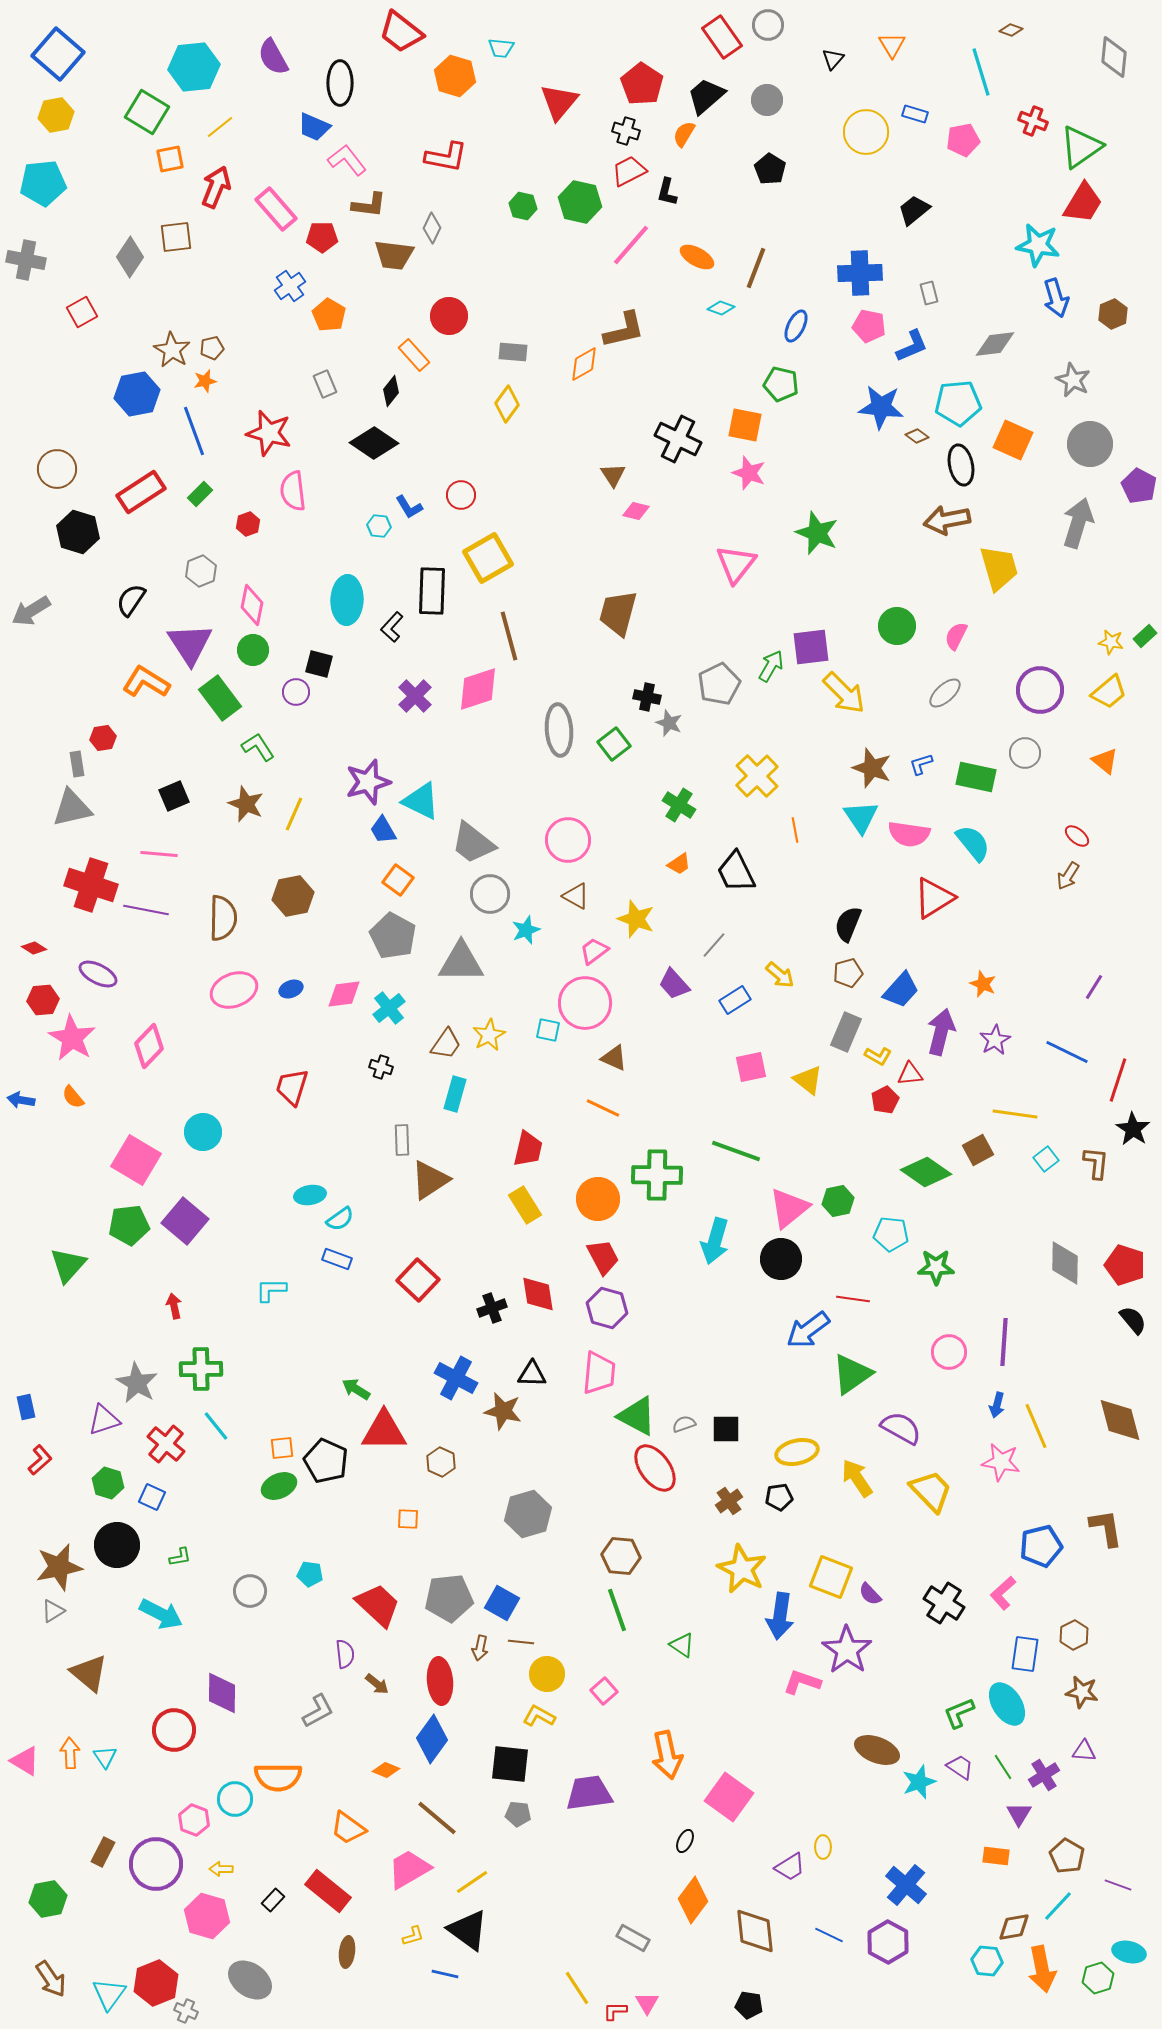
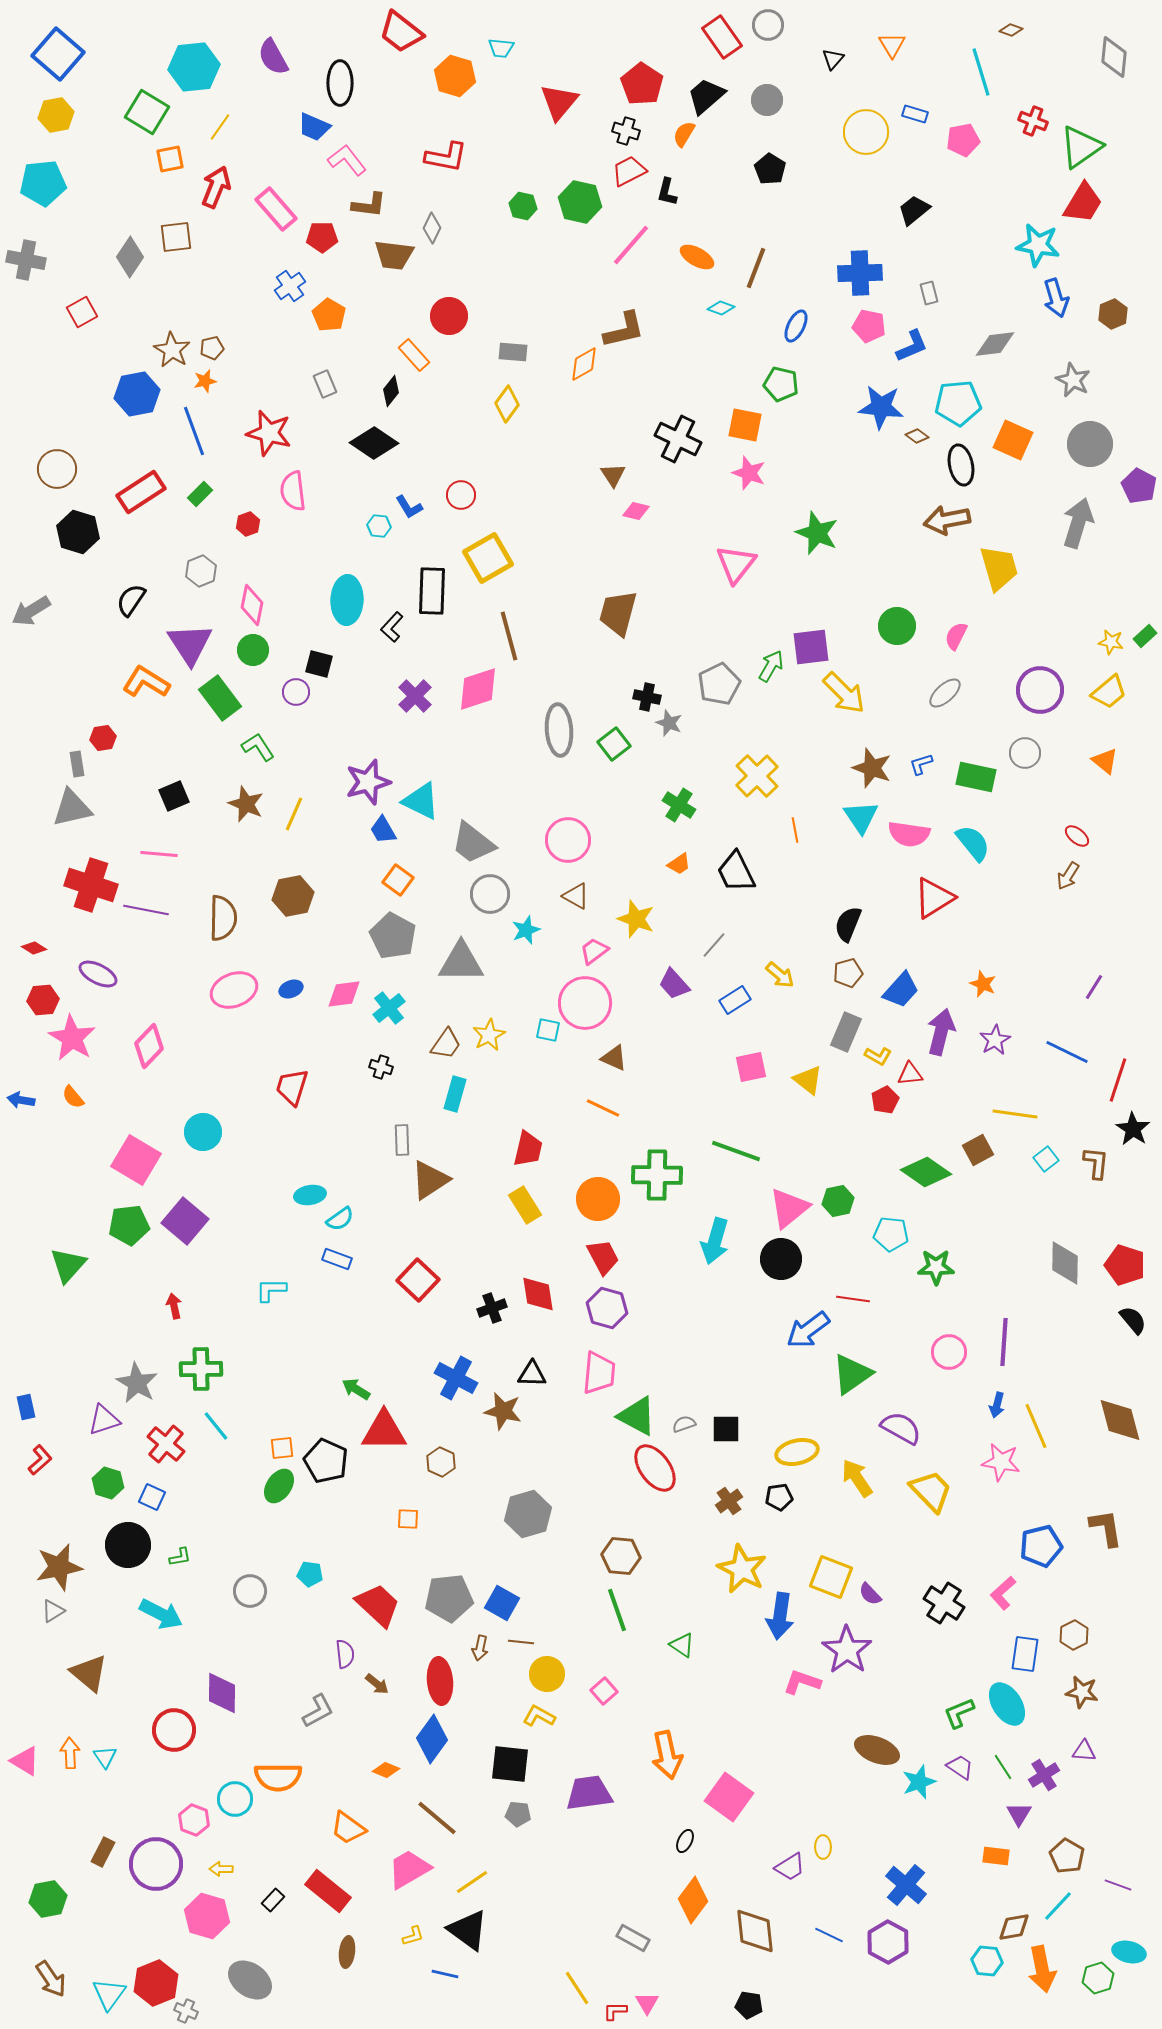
yellow line at (220, 127): rotated 16 degrees counterclockwise
green ellipse at (279, 1486): rotated 32 degrees counterclockwise
black circle at (117, 1545): moved 11 px right
